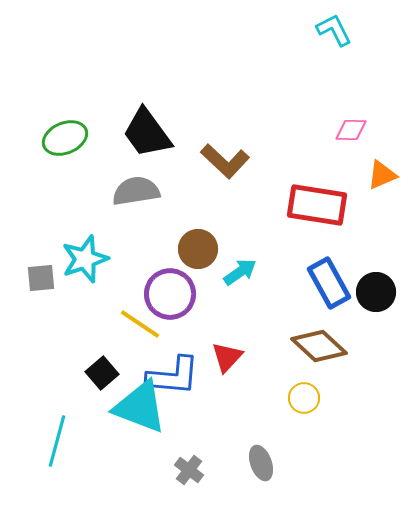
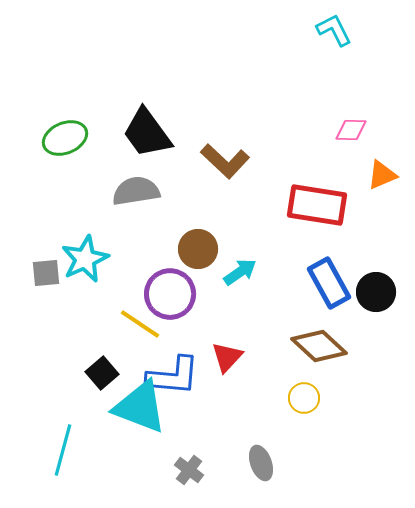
cyan star: rotated 6 degrees counterclockwise
gray square: moved 5 px right, 5 px up
cyan line: moved 6 px right, 9 px down
